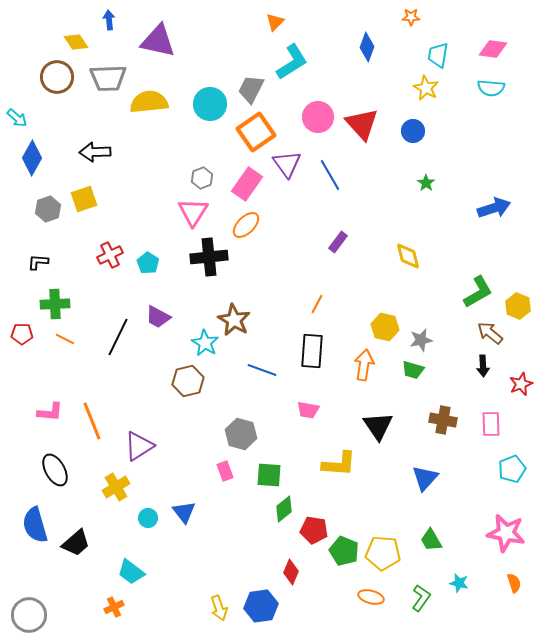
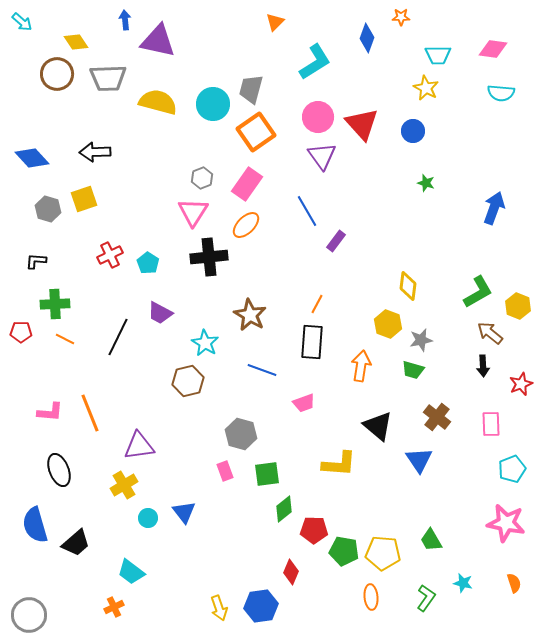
orange star at (411, 17): moved 10 px left
blue arrow at (109, 20): moved 16 px right
blue diamond at (367, 47): moved 9 px up
cyan trapezoid at (438, 55): rotated 100 degrees counterclockwise
cyan L-shape at (292, 62): moved 23 px right
brown circle at (57, 77): moved 3 px up
cyan semicircle at (491, 88): moved 10 px right, 5 px down
gray trapezoid at (251, 89): rotated 12 degrees counterclockwise
yellow semicircle at (149, 102): moved 9 px right; rotated 21 degrees clockwise
cyan circle at (210, 104): moved 3 px right
cyan arrow at (17, 118): moved 5 px right, 96 px up
blue diamond at (32, 158): rotated 72 degrees counterclockwise
purple triangle at (287, 164): moved 35 px right, 8 px up
blue line at (330, 175): moved 23 px left, 36 px down
green star at (426, 183): rotated 18 degrees counterclockwise
blue arrow at (494, 208): rotated 52 degrees counterclockwise
gray hexagon at (48, 209): rotated 25 degrees counterclockwise
purple rectangle at (338, 242): moved 2 px left, 1 px up
yellow diamond at (408, 256): moved 30 px down; rotated 20 degrees clockwise
black L-shape at (38, 262): moved 2 px left, 1 px up
purple trapezoid at (158, 317): moved 2 px right, 4 px up
brown star at (234, 320): moved 16 px right, 5 px up
yellow hexagon at (385, 327): moved 3 px right, 3 px up; rotated 8 degrees clockwise
red pentagon at (22, 334): moved 1 px left, 2 px up
black rectangle at (312, 351): moved 9 px up
orange arrow at (364, 365): moved 3 px left, 1 px down
pink trapezoid at (308, 410): moved 4 px left, 7 px up; rotated 30 degrees counterclockwise
brown cross at (443, 420): moved 6 px left, 3 px up; rotated 28 degrees clockwise
orange line at (92, 421): moved 2 px left, 8 px up
black triangle at (378, 426): rotated 16 degrees counterclockwise
purple triangle at (139, 446): rotated 24 degrees clockwise
black ellipse at (55, 470): moved 4 px right; rotated 8 degrees clockwise
green square at (269, 475): moved 2 px left, 1 px up; rotated 12 degrees counterclockwise
blue triangle at (425, 478): moved 6 px left, 18 px up; rotated 16 degrees counterclockwise
yellow cross at (116, 487): moved 8 px right, 2 px up
red pentagon at (314, 530): rotated 8 degrees counterclockwise
pink star at (506, 533): moved 10 px up
green pentagon at (344, 551): rotated 12 degrees counterclockwise
cyan star at (459, 583): moved 4 px right
orange ellipse at (371, 597): rotated 70 degrees clockwise
green L-shape at (421, 598): moved 5 px right
